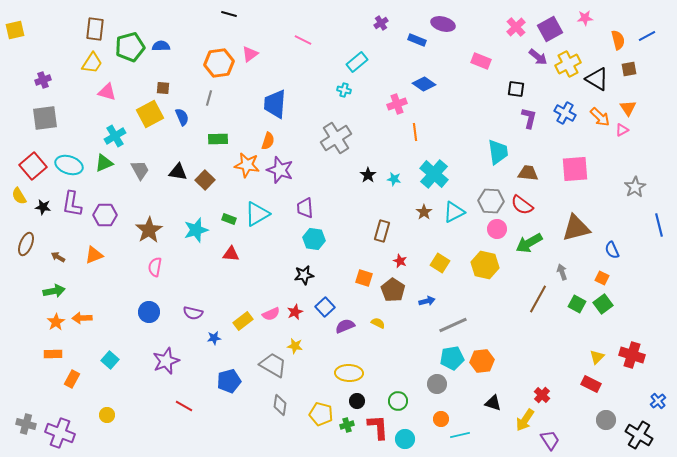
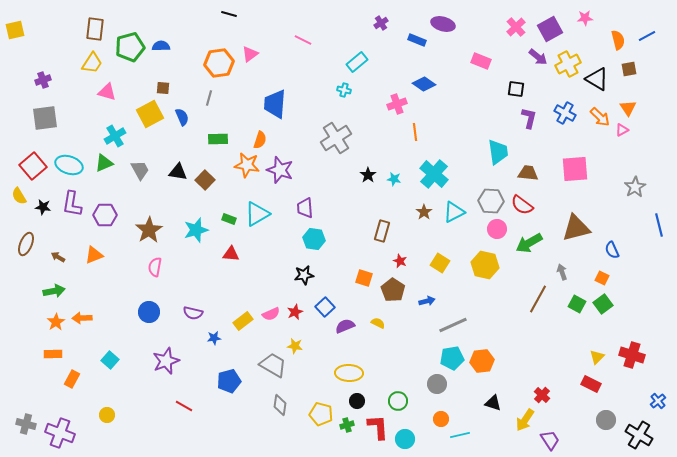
orange semicircle at (268, 141): moved 8 px left, 1 px up
